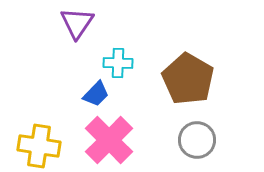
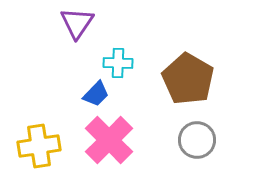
yellow cross: rotated 18 degrees counterclockwise
